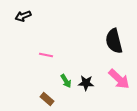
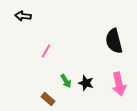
black arrow: rotated 28 degrees clockwise
pink line: moved 4 px up; rotated 72 degrees counterclockwise
pink arrow: moved 5 px down; rotated 35 degrees clockwise
black star: rotated 14 degrees clockwise
brown rectangle: moved 1 px right
